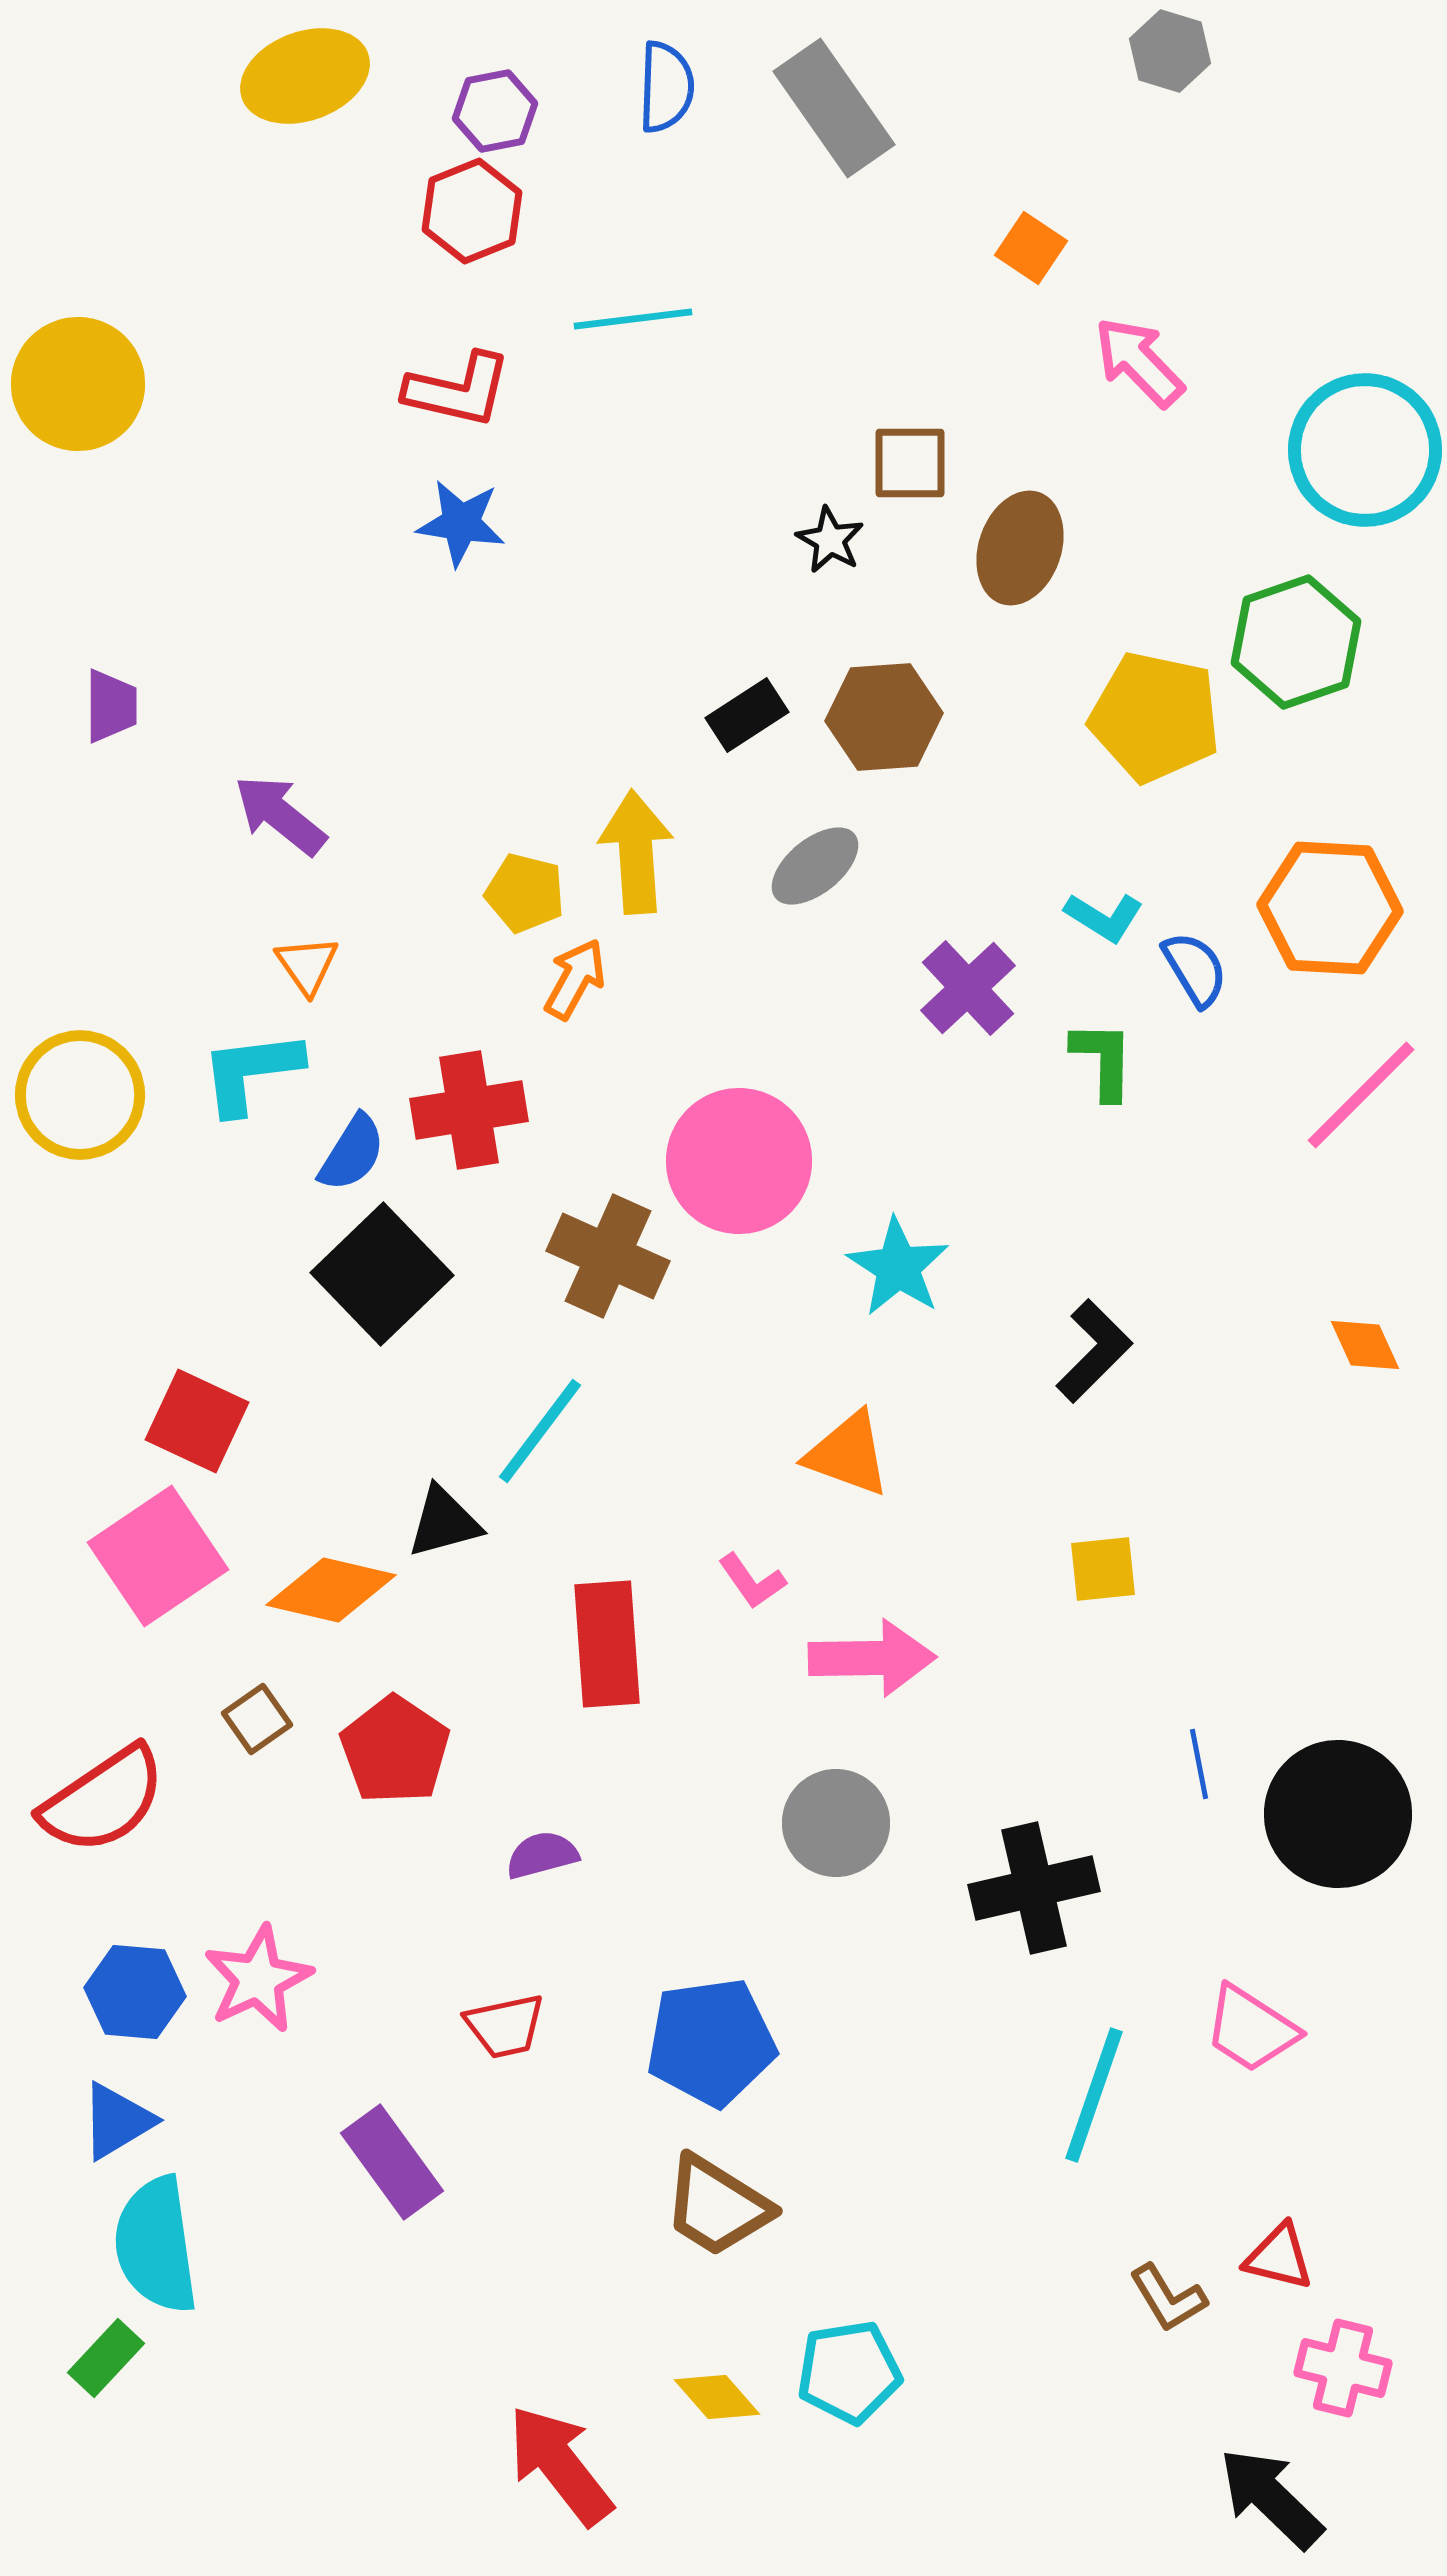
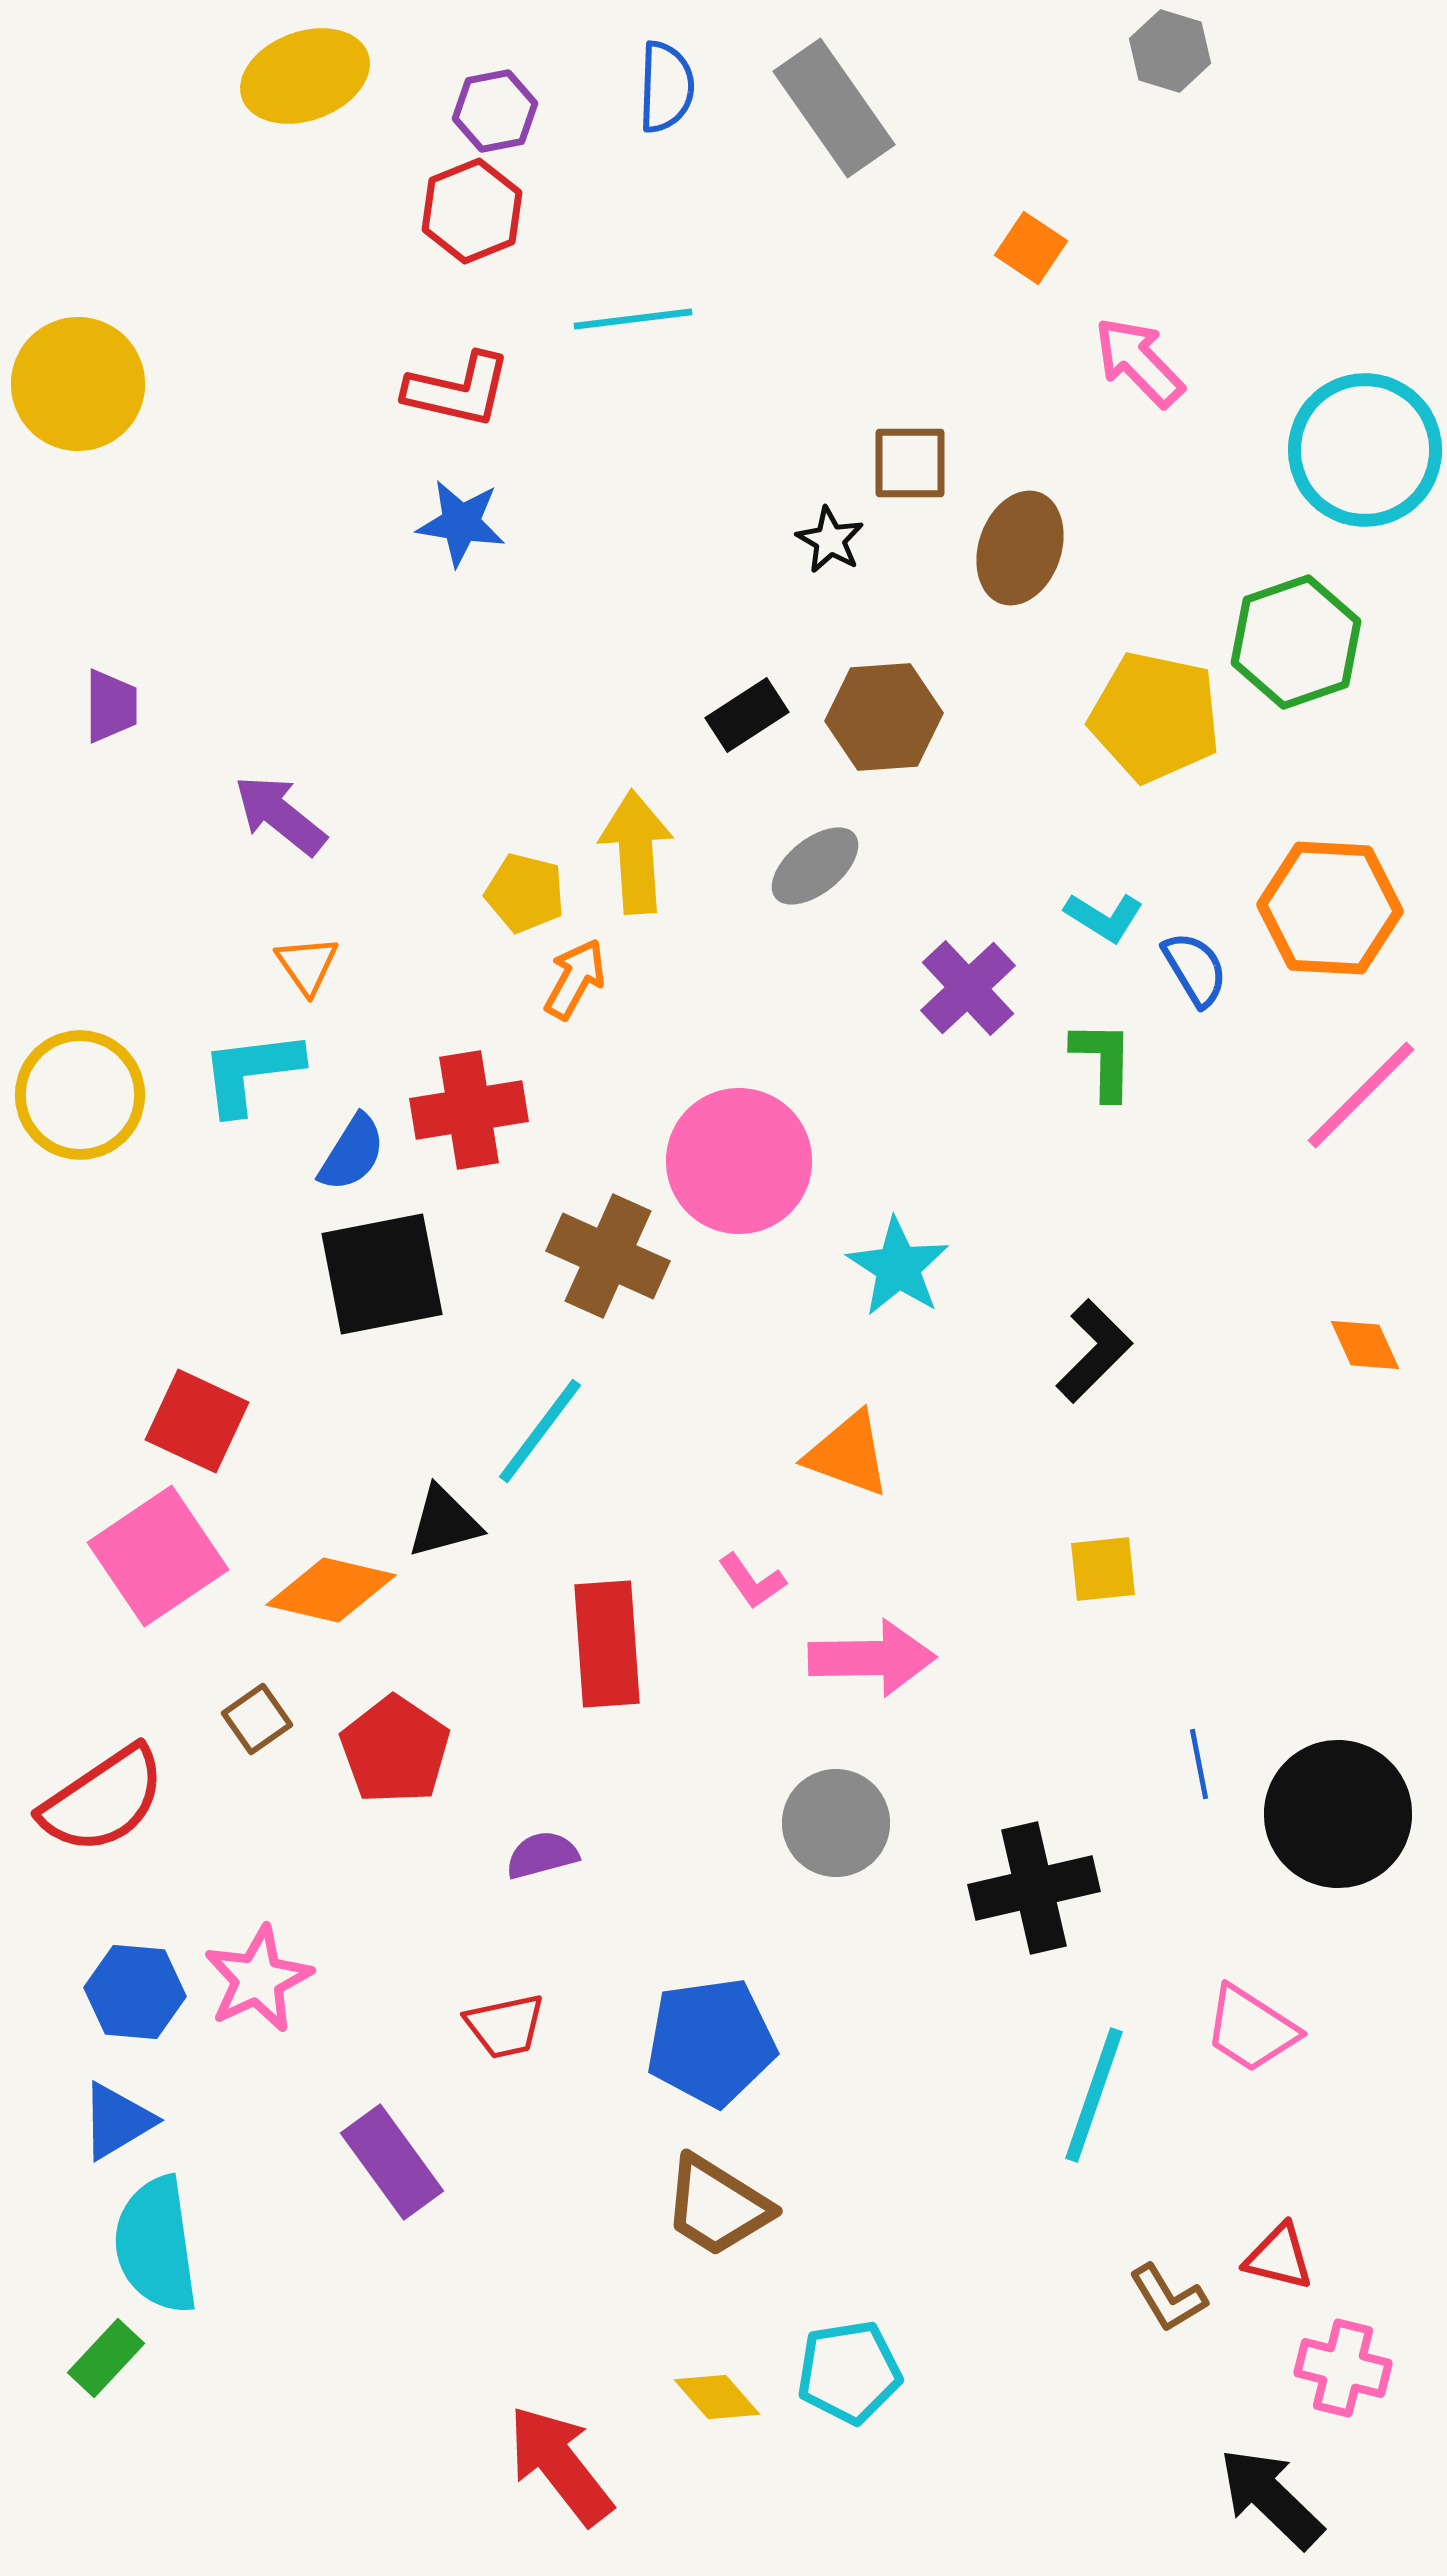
black square at (382, 1274): rotated 33 degrees clockwise
